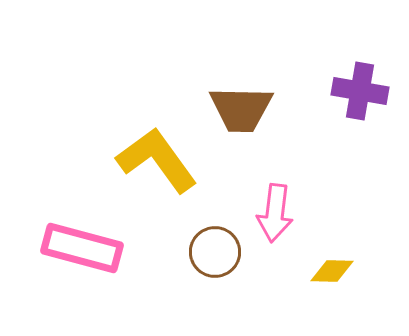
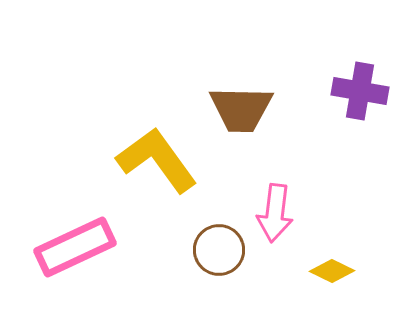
pink rectangle: moved 7 px left, 1 px up; rotated 40 degrees counterclockwise
brown circle: moved 4 px right, 2 px up
yellow diamond: rotated 24 degrees clockwise
